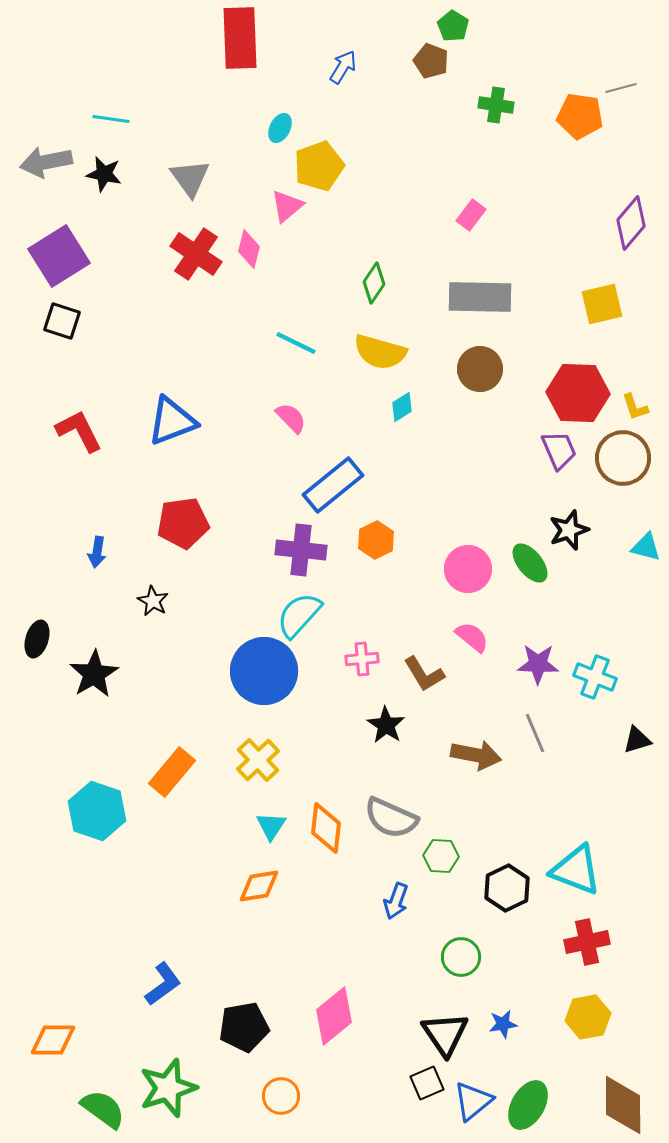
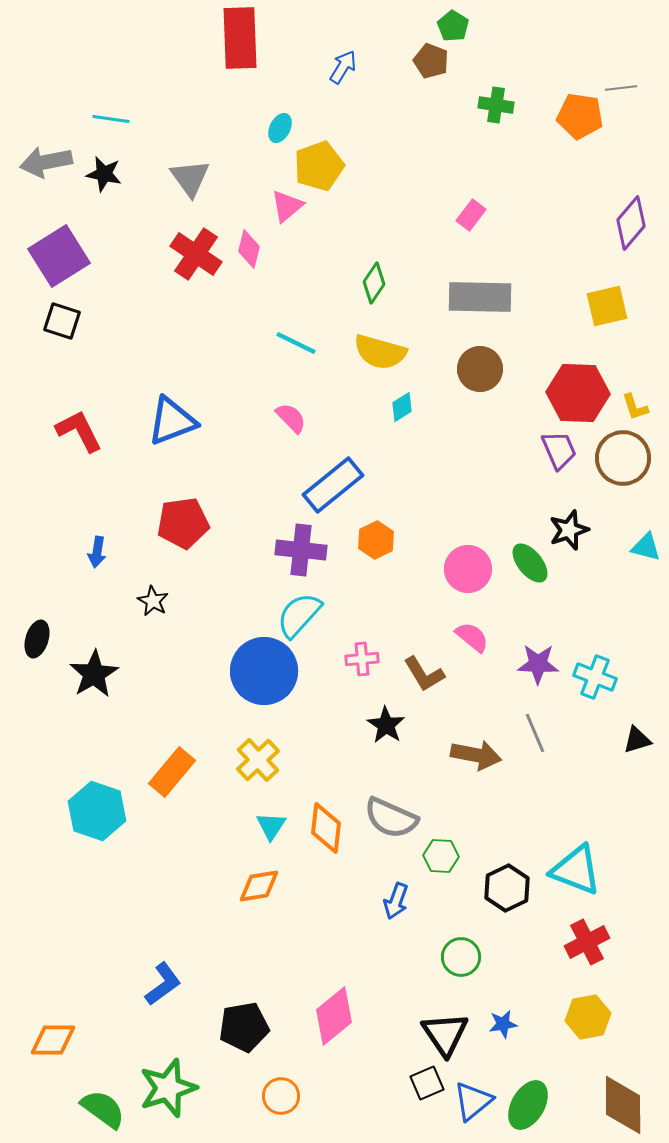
gray line at (621, 88): rotated 8 degrees clockwise
yellow square at (602, 304): moved 5 px right, 2 px down
red cross at (587, 942): rotated 15 degrees counterclockwise
